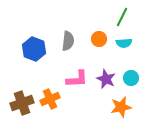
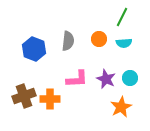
cyan circle: moved 1 px left
orange cross: rotated 24 degrees clockwise
brown cross: moved 2 px right, 7 px up
orange star: rotated 15 degrees counterclockwise
